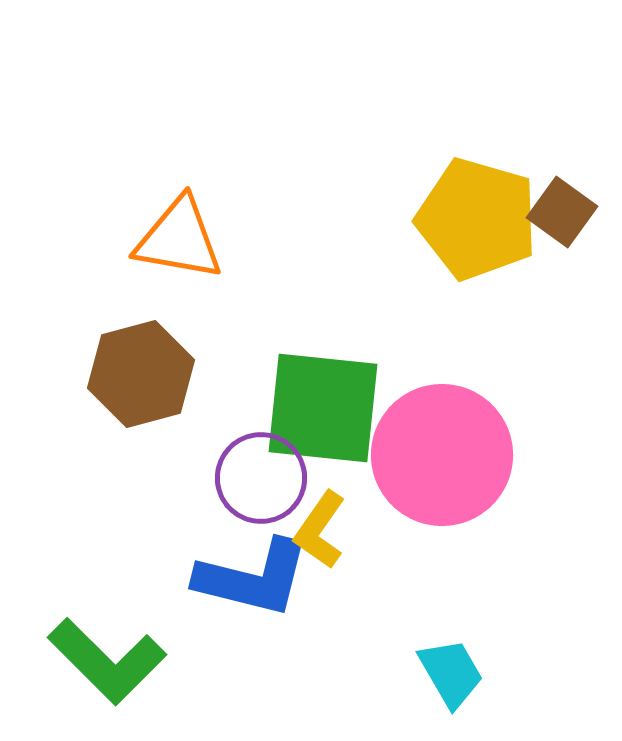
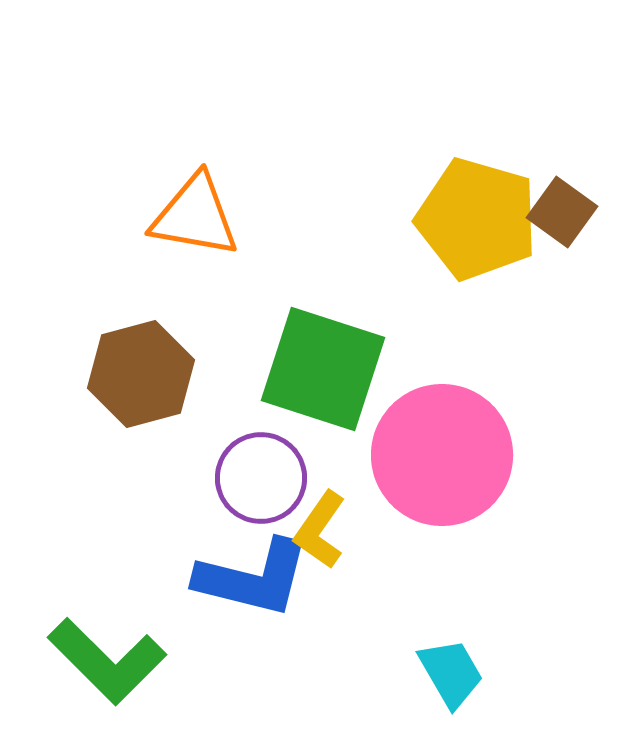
orange triangle: moved 16 px right, 23 px up
green square: moved 39 px up; rotated 12 degrees clockwise
